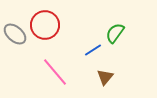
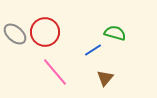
red circle: moved 7 px down
green semicircle: rotated 70 degrees clockwise
brown triangle: moved 1 px down
